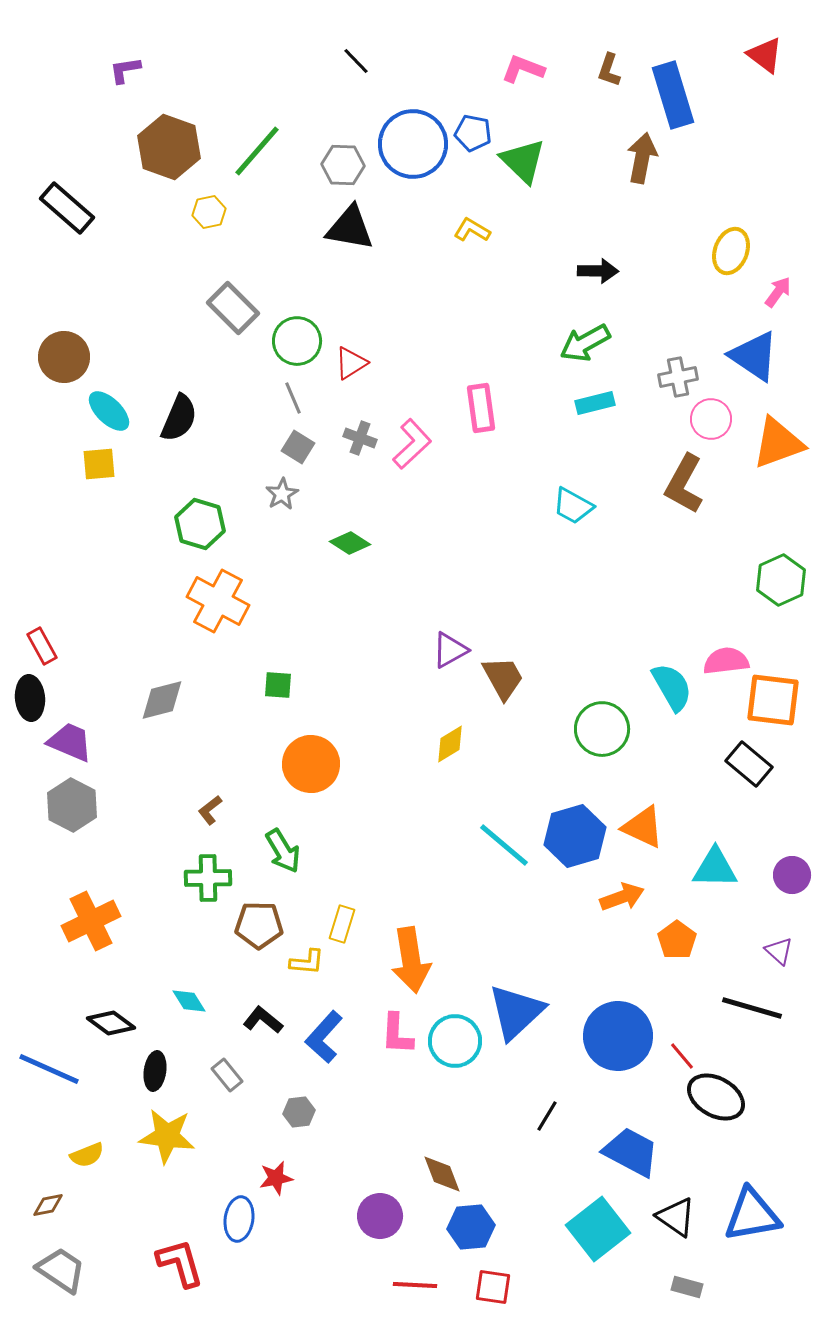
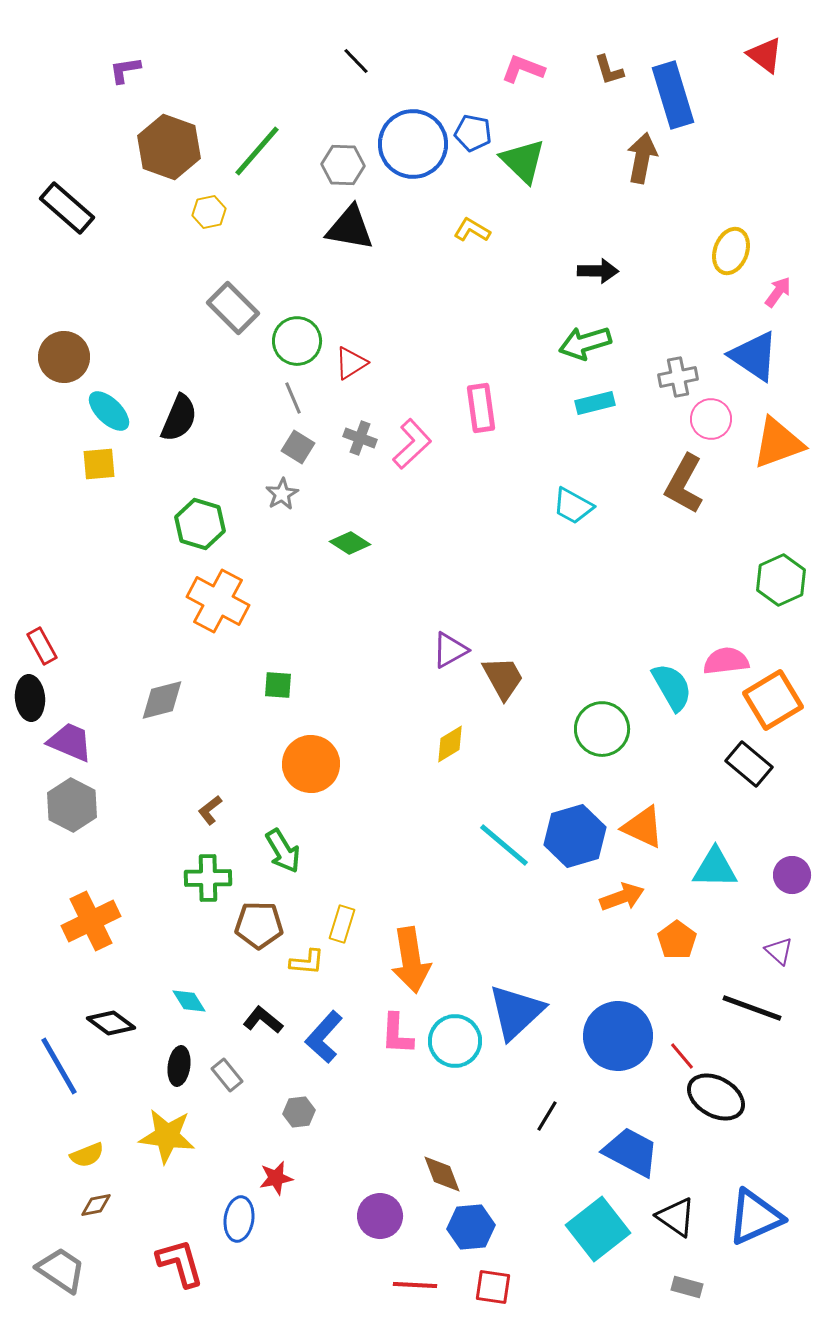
brown L-shape at (609, 70): rotated 36 degrees counterclockwise
green arrow at (585, 343): rotated 12 degrees clockwise
orange square at (773, 700): rotated 38 degrees counterclockwise
black line at (752, 1008): rotated 4 degrees clockwise
blue line at (49, 1069): moved 10 px right, 3 px up; rotated 36 degrees clockwise
black ellipse at (155, 1071): moved 24 px right, 5 px up
brown diamond at (48, 1205): moved 48 px right
blue triangle at (752, 1215): moved 3 px right, 2 px down; rotated 14 degrees counterclockwise
